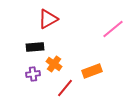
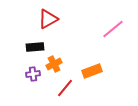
orange cross: rotated 28 degrees clockwise
